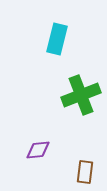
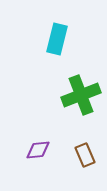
brown rectangle: moved 17 px up; rotated 30 degrees counterclockwise
